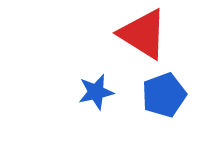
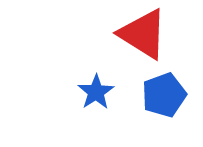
blue star: rotated 21 degrees counterclockwise
